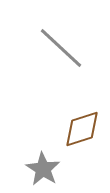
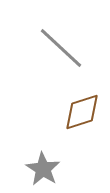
brown diamond: moved 17 px up
